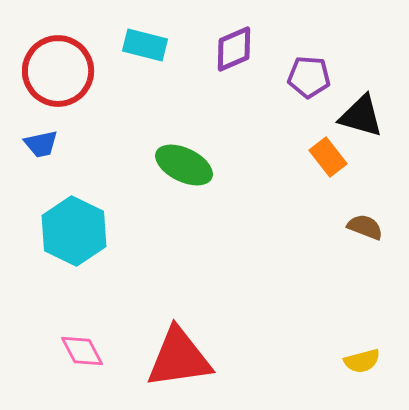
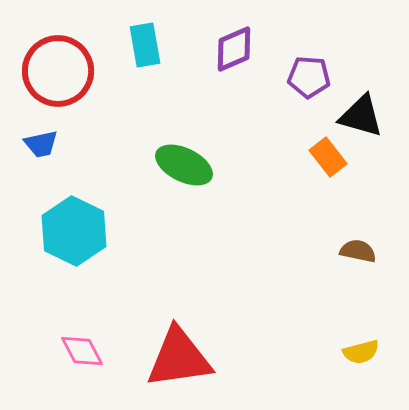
cyan rectangle: rotated 66 degrees clockwise
brown semicircle: moved 7 px left, 24 px down; rotated 9 degrees counterclockwise
yellow semicircle: moved 1 px left, 9 px up
